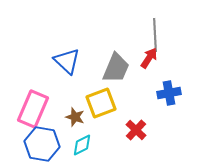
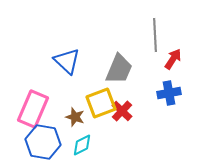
red arrow: moved 24 px right, 1 px down
gray trapezoid: moved 3 px right, 1 px down
red cross: moved 14 px left, 19 px up
blue hexagon: moved 1 px right, 2 px up
